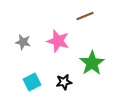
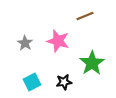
gray star: moved 2 px right, 1 px down; rotated 21 degrees clockwise
